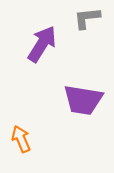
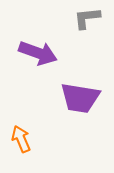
purple arrow: moved 4 px left, 9 px down; rotated 78 degrees clockwise
purple trapezoid: moved 3 px left, 2 px up
